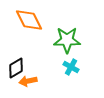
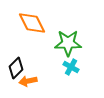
orange diamond: moved 3 px right, 3 px down
green star: moved 1 px right, 3 px down
black diamond: rotated 15 degrees counterclockwise
